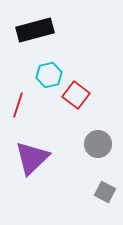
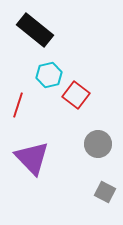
black rectangle: rotated 54 degrees clockwise
purple triangle: rotated 30 degrees counterclockwise
